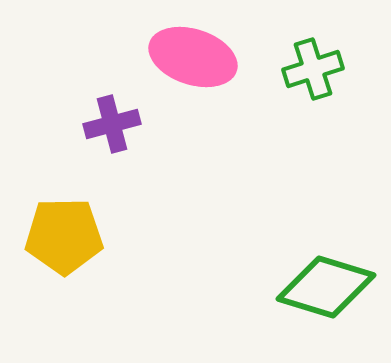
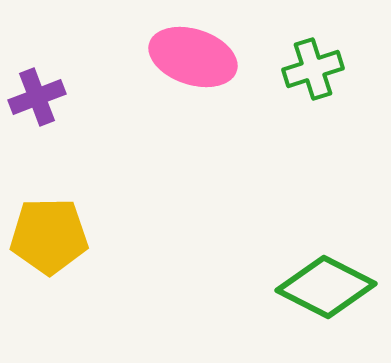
purple cross: moved 75 px left, 27 px up; rotated 6 degrees counterclockwise
yellow pentagon: moved 15 px left
green diamond: rotated 10 degrees clockwise
